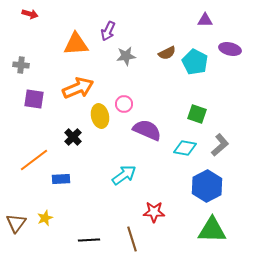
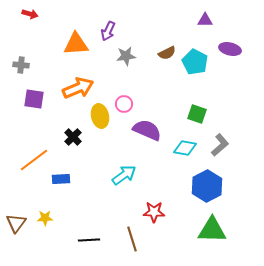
yellow star: rotated 21 degrees clockwise
